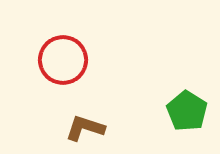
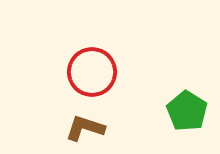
red circle: moved 29 px right, 12 px down
